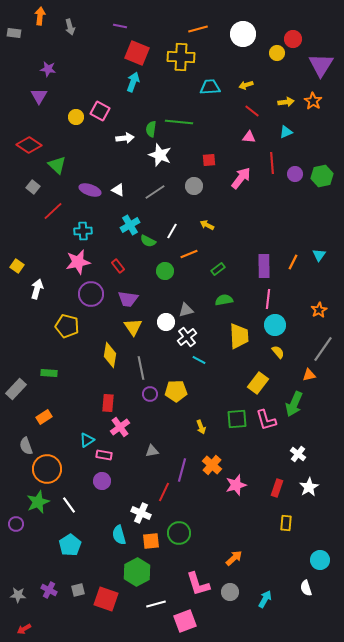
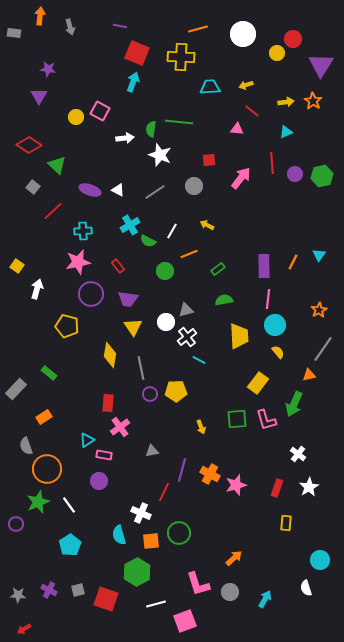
pink triangle at (249, 137): moved 12 px left, 8 px up
green rectangle at (49, 373): rotated 35 degrees clockwise
orange cross at (212, 465): moved 2 px left, 9 px down; rotated 12 degrees counterclockwise
purple circle at (102, 481): moved 3 px left
